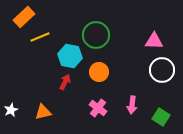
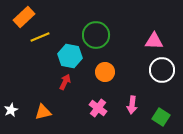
orange circle: moved 6 px right
